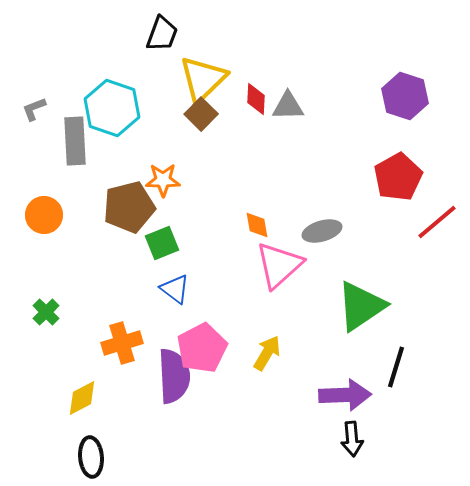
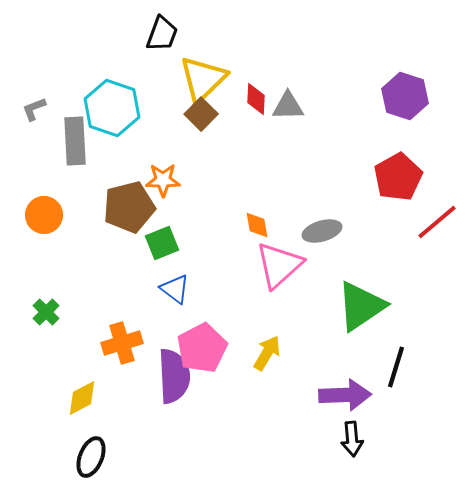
black ellipse: rotated 27 degrees clockwise
